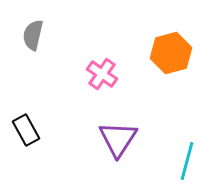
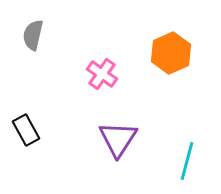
orange hexagon: rotated 9 degrees counterclockwise
